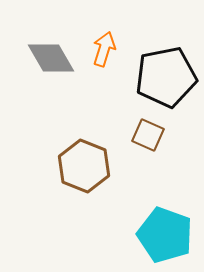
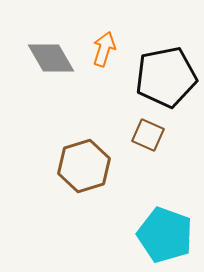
brown hexagon: rotated 21 degrees clockwise
